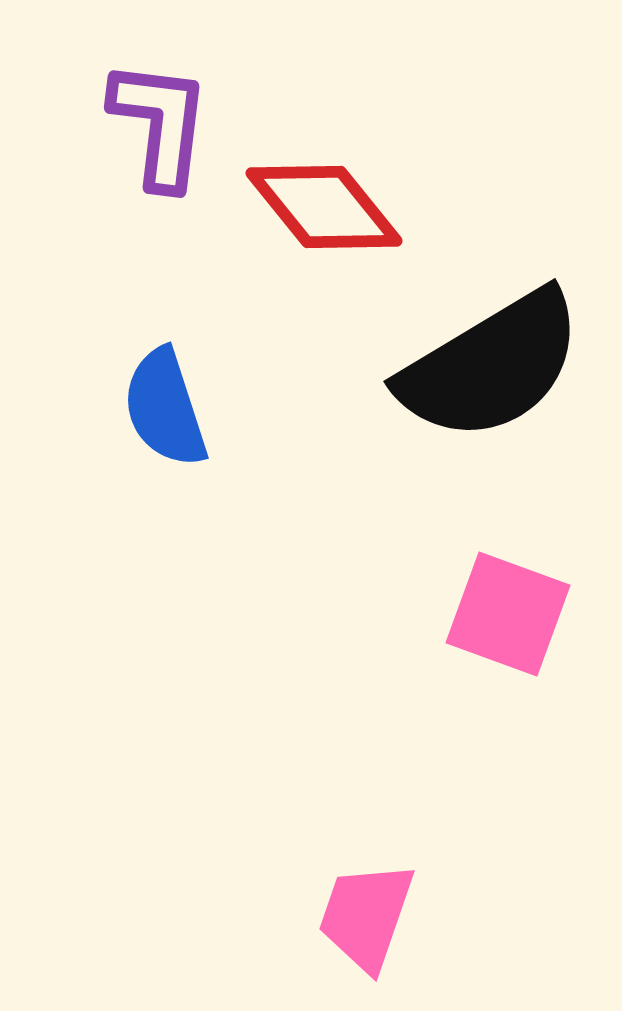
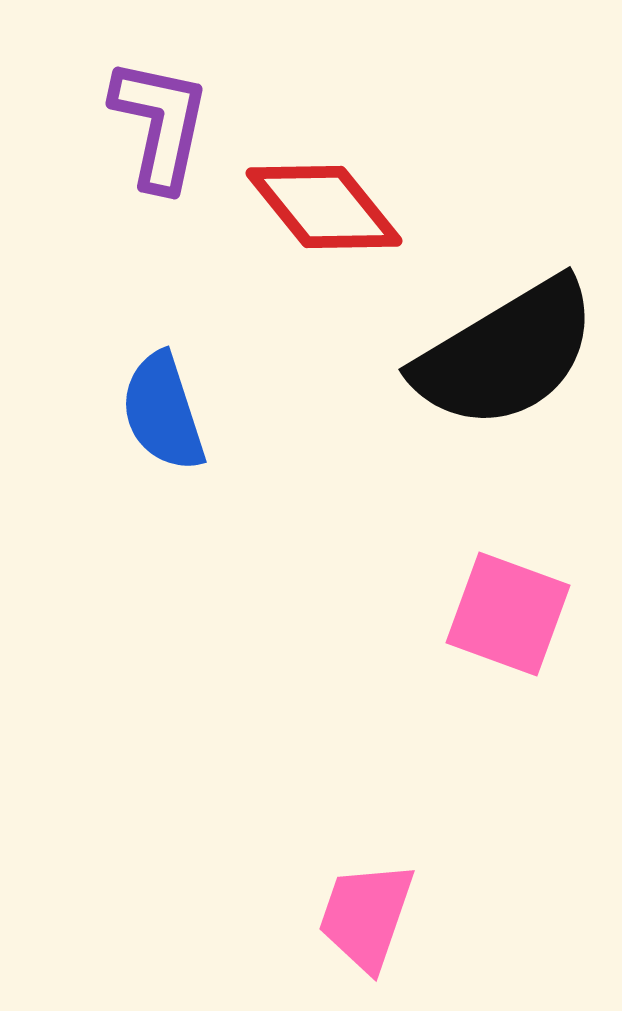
purple L-shape: rotated 5 degrees clockwise
black semicircle: moved 15 px right, 12 px up
blue semicircle: moved 2 px left, 4 px down
